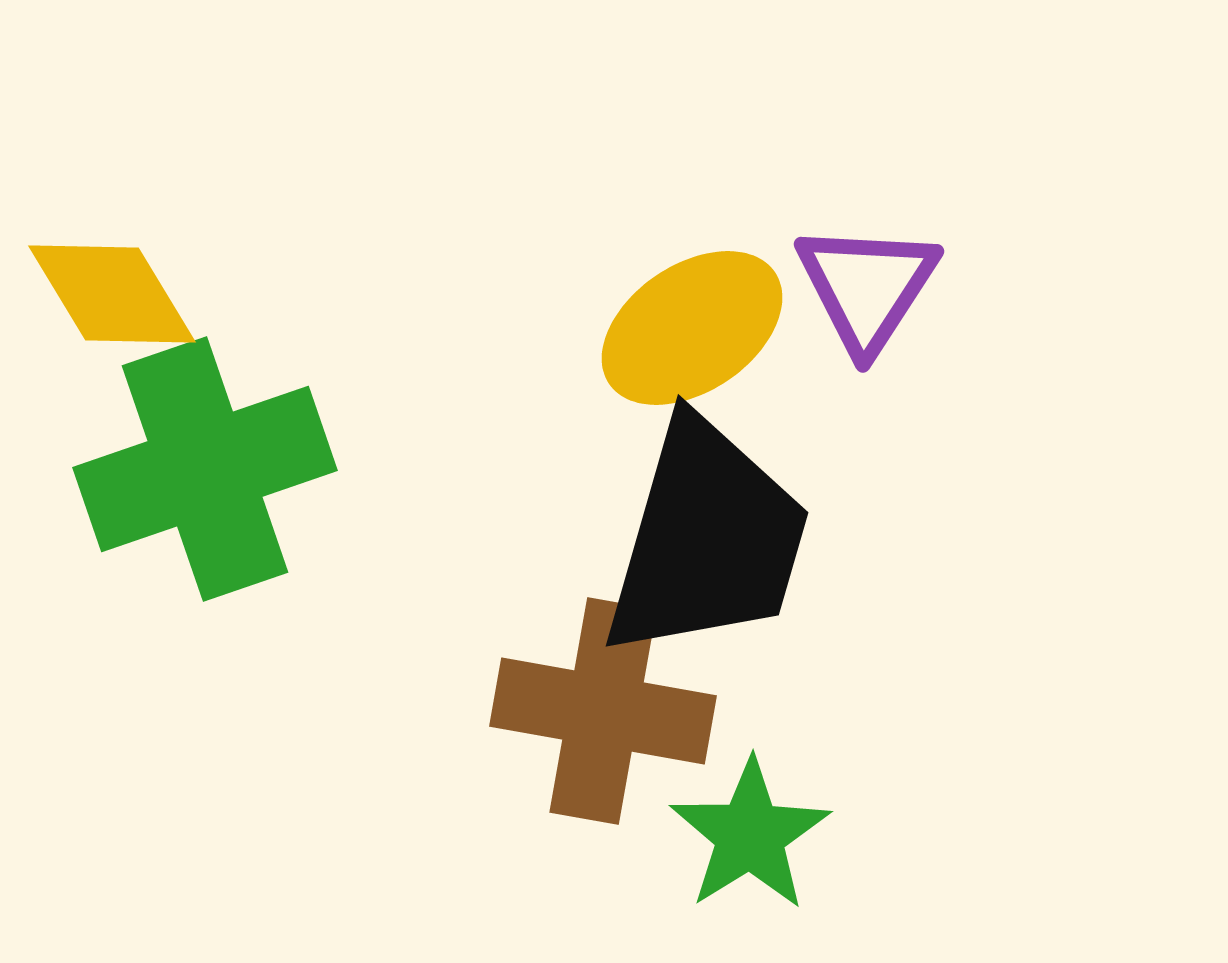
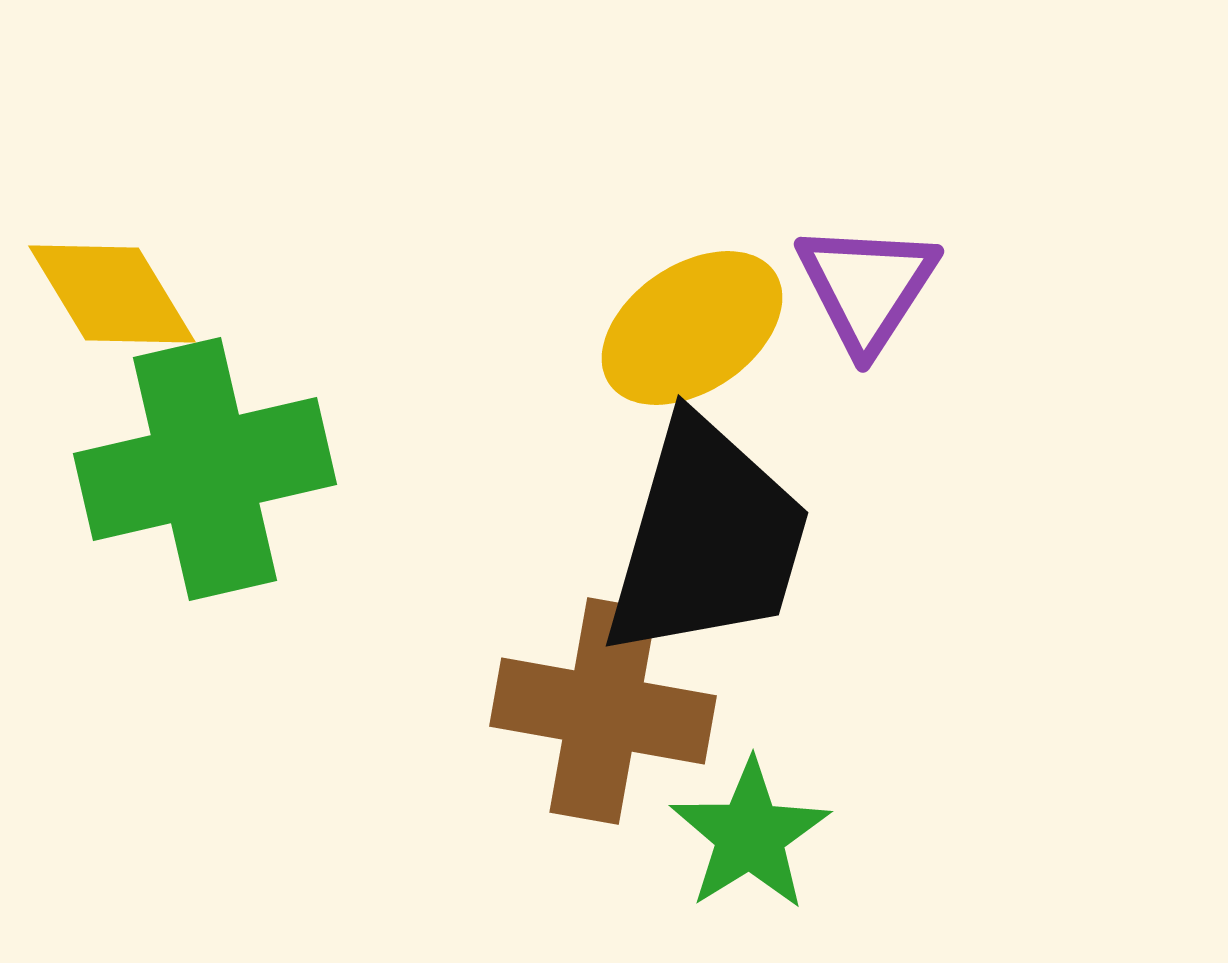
green cross: rotated 6 degrees clockwise
